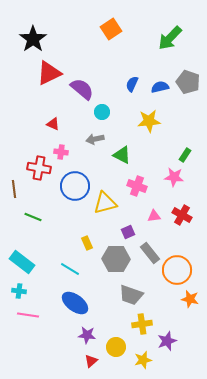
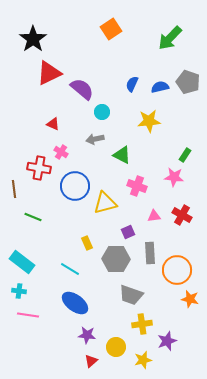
pink cross at (61, 152): rotated 24 degrees clockwise
gray rectangle at (150, 253): rotated 35 degrees clockwise
